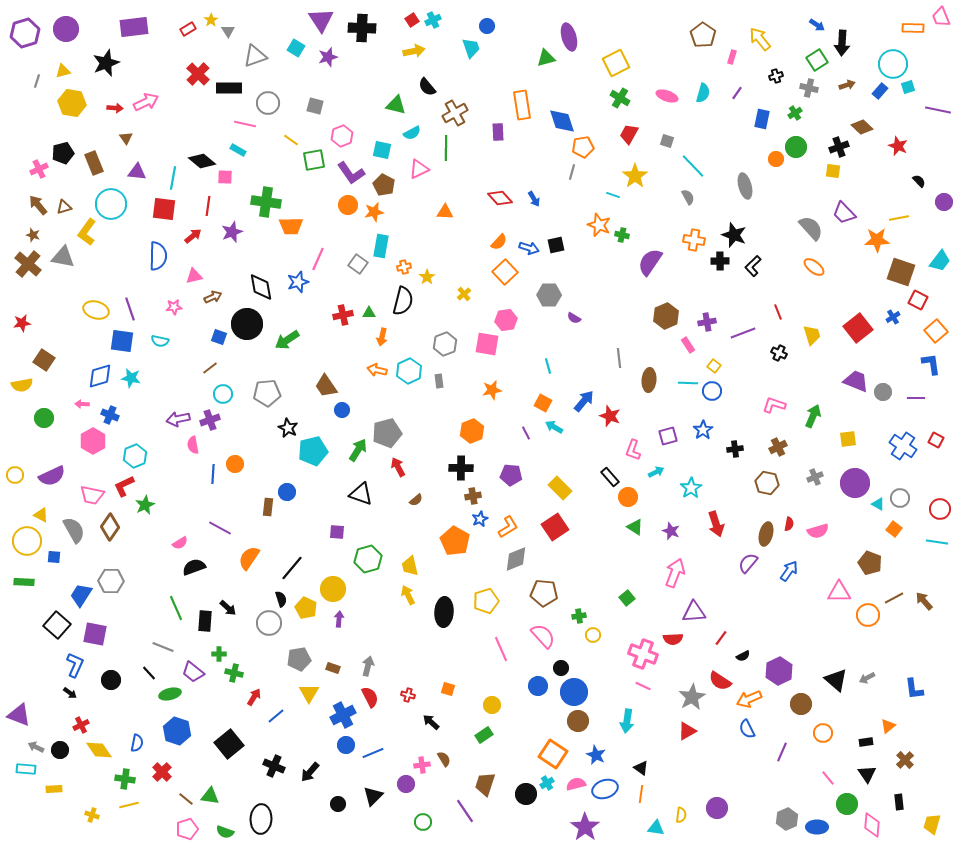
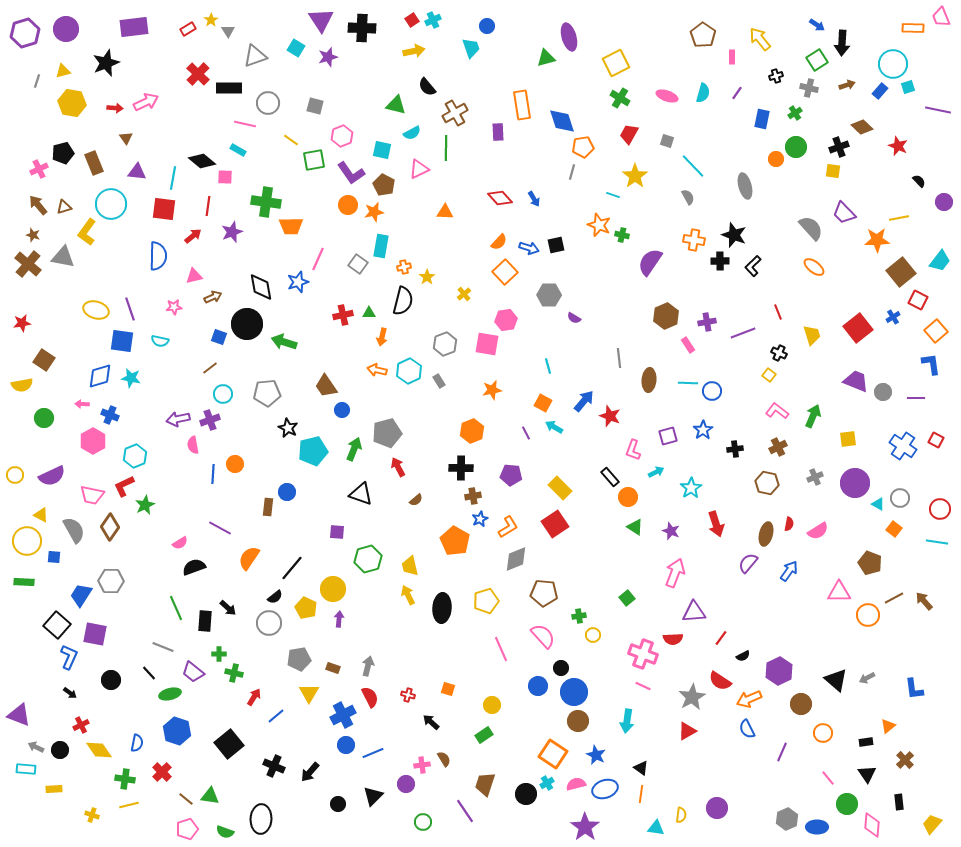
pink rectangle at (732, 57): rotated 16 degrees counterclockwise
brown square at (901, 272): rotated 32 degrees clockwise
green arrow at (287, 340): moved 3 px left, 2 px down; rotated 50 degrees clockwise
yellow square at (714, 366): moved 55 px right, 9 px down
gray rectangle at (439, 381): rotated 24 degrees counterclockwise
pink L-shape at (774, 405): moved 3 px right, 6 px down; rotated 20 degrees clockwise
green arrow at (358, 450): moved 4 px left, 1 px up; rotated 10 degrees counterclockwise
red square at (555, 527): moved 3 px up
pink semicircle at (818, 531): rotated 15 degrees counterclockwise
black semicircle at (281, 599): moved 6 px left, 2 px up; rotated 70 degrees clockwise
black ellipse at (444, 612): moved 2 px left, 4 px up
blue L-shape at (75, 665): moved 6 px left, 8 px up
yellow trapezoid at (932, 824): rotated 25 degrees clockwise
